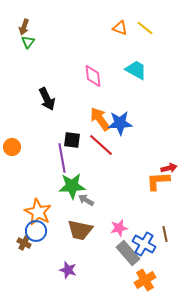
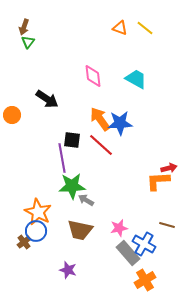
cyan trapezoid: moved 9 px down
black arrow: rotated 30 degrees counterclockwise
orange circle: moved 32 px up
brown line: moved 2 px right, 9 px up; rotated 63 degrees counterclockwise
brown cross: moved 1 px up; rotated 24 degrees clockwise
